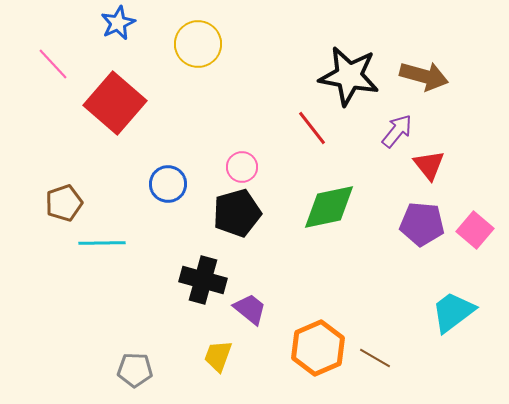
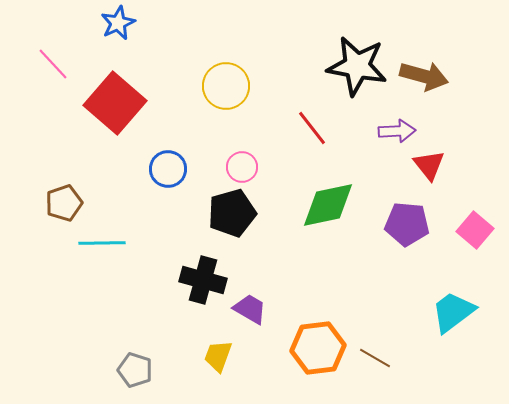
yellow circle: moved 28 px right, 42 px down
black star: moved 8 px right, 10 px up
purple arrow: rotated 48 degrees clockwise
blue circle: moved 15 px up
green diamond: moved 1 px left, 2 px up
black pentagon: moved 5 px left
purple pentagon: moved 15 px left
purple trapezoid: rotated 9 degrees counterclockwise
orange hexagon: rotated 16 degrees clockwise
gray pentagon: rotated 16 degrees clockwise
